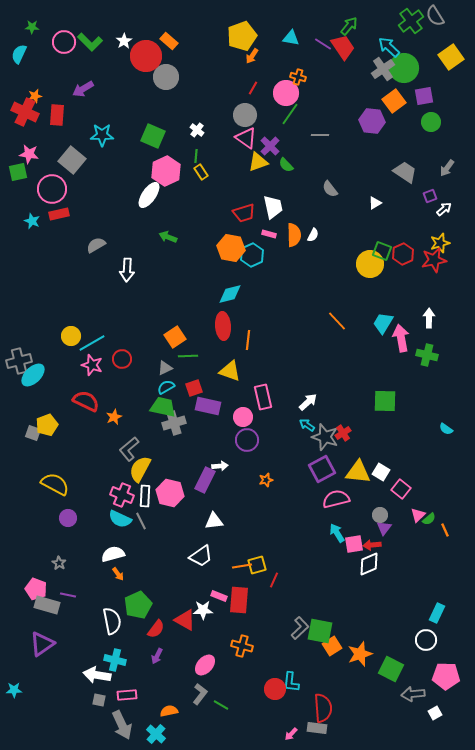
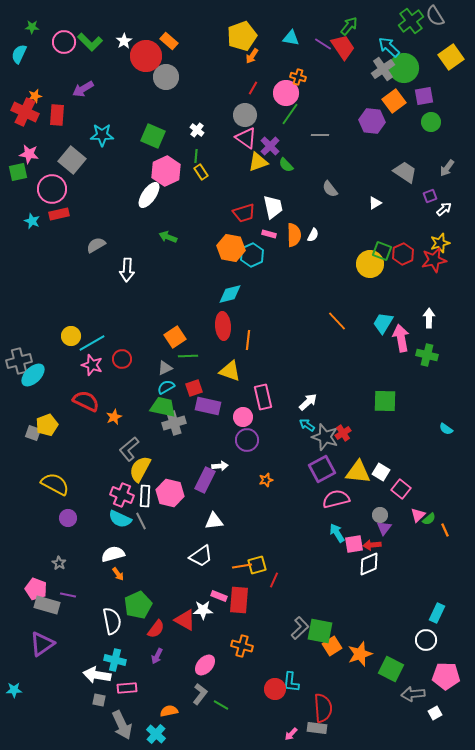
pink rectangle at (127, 695): moved 7 px up
